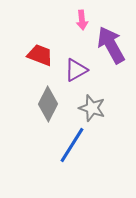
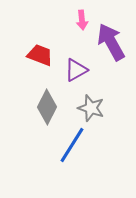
purple arrow: moved 3 px up
gray diamond: moved 1 px left, 3 px down
gray star: moved 1 px left
